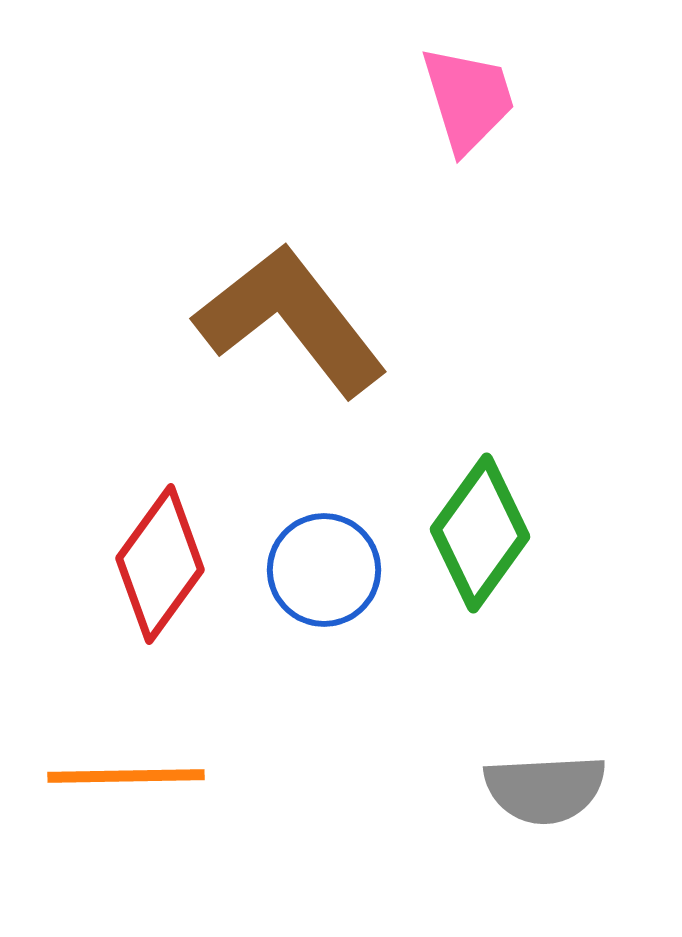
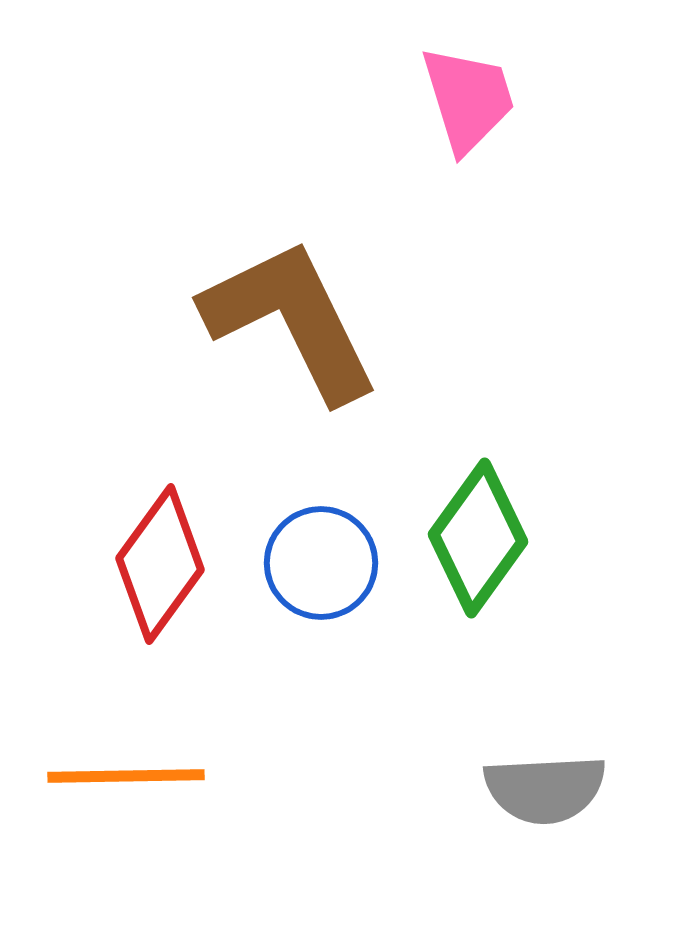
brown L-shape: rotated 12 degrees clockwise
green diamond: moved 2 px left, 5 px down
blue circle: moved 3 px left, 7 px up
